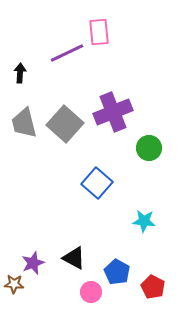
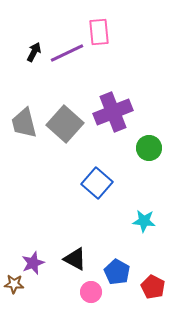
black arrow: moved 14 px right, 21 px up; rotated 24 degrees clockwise
black triangle: moved 1 px right, 1 px down
